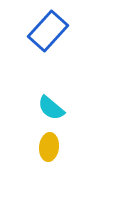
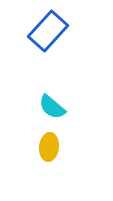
cyan semicircle: moved 1 px right, 1 px up
